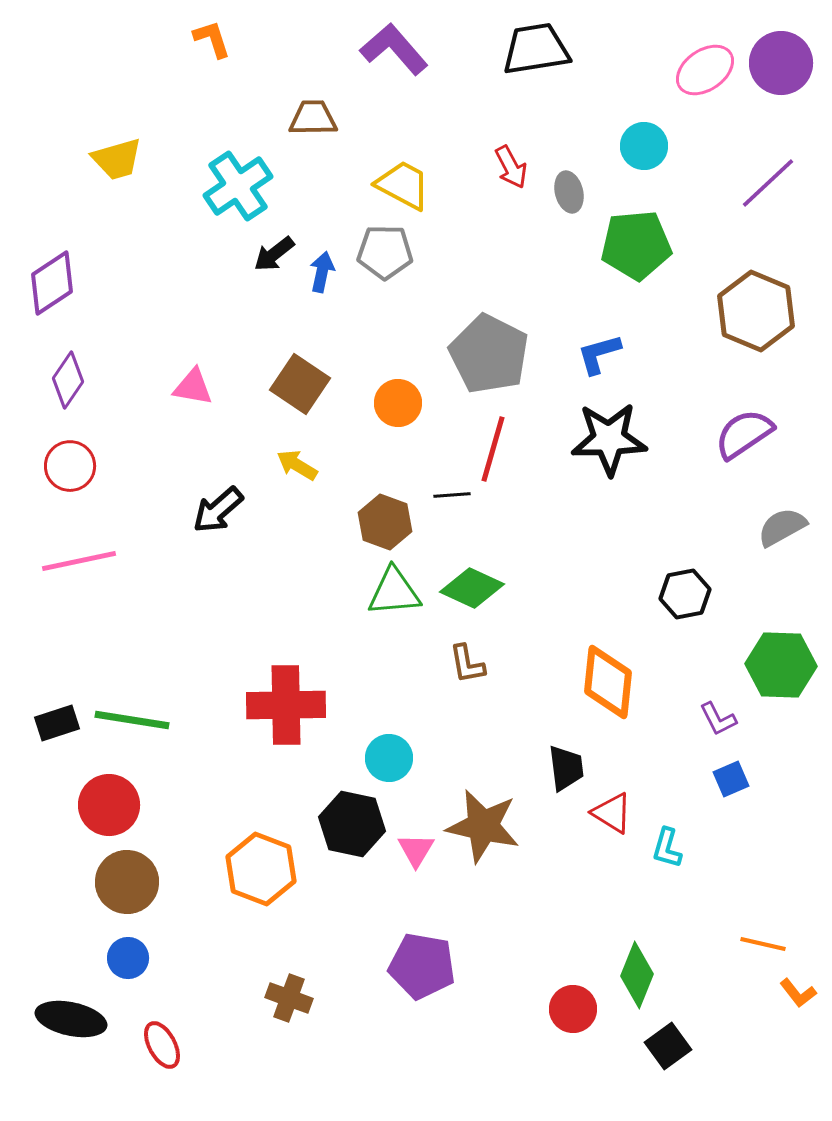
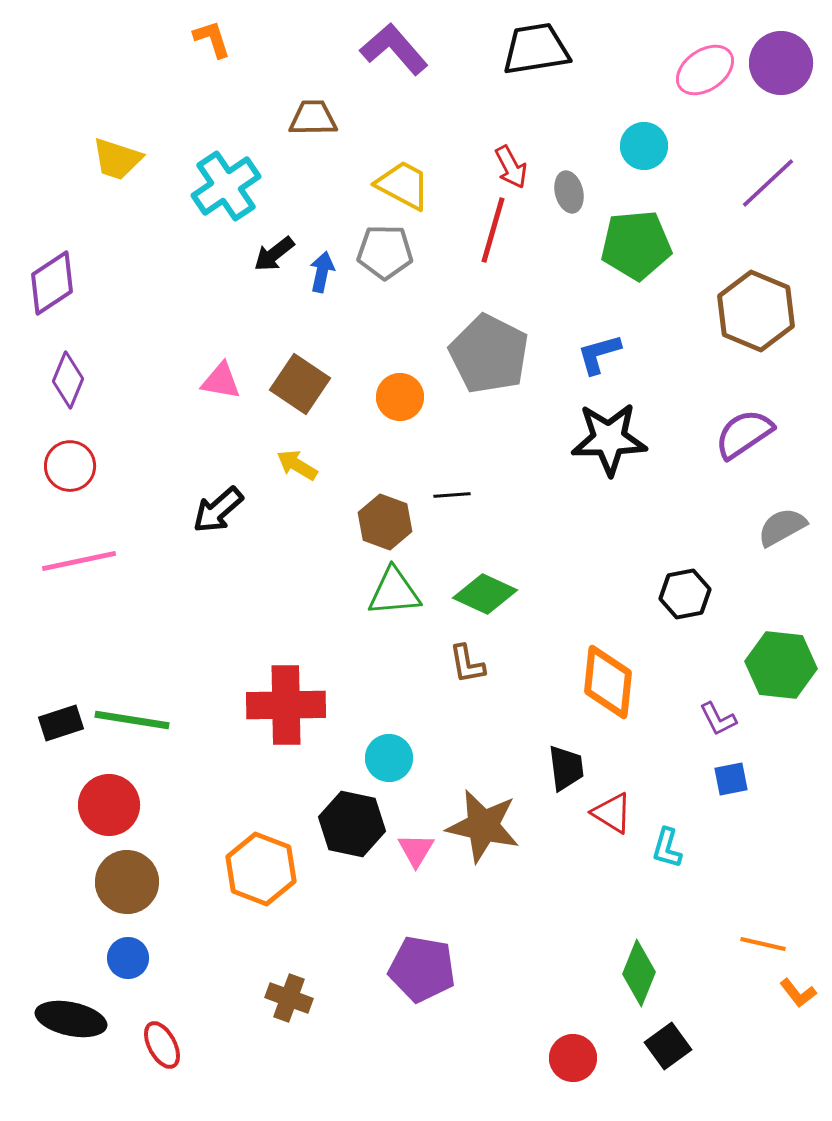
yellow trapezoid at (117, 159): rotated 34 degrees clockwise
cyan cross at (238, 186): moved 12 px left
purple diamond at (68, 380): rotated 12 degrees counterclockwise
pink triangle at (193, 387): moved 28 px right, 6 px up
orange circle at (398, 403): moved 2 px right, 6 px up
red line at (493, 449): moved 219 px up
green diamond at (472, 588): moved 13 px right, 6 px down
green hexagon at (781, 665): rotated 4 degrees clockwise
black rectangle at (57, 723): moved 4 px right
blue square at (731, 779): rotated 12 degrees clockwise
purple pentagon at (422, 966): moved 3 px down
green diamond at (637, 975): moved 2 px right, 2 px up
red circle at (573, 1009): moved 49 px down
